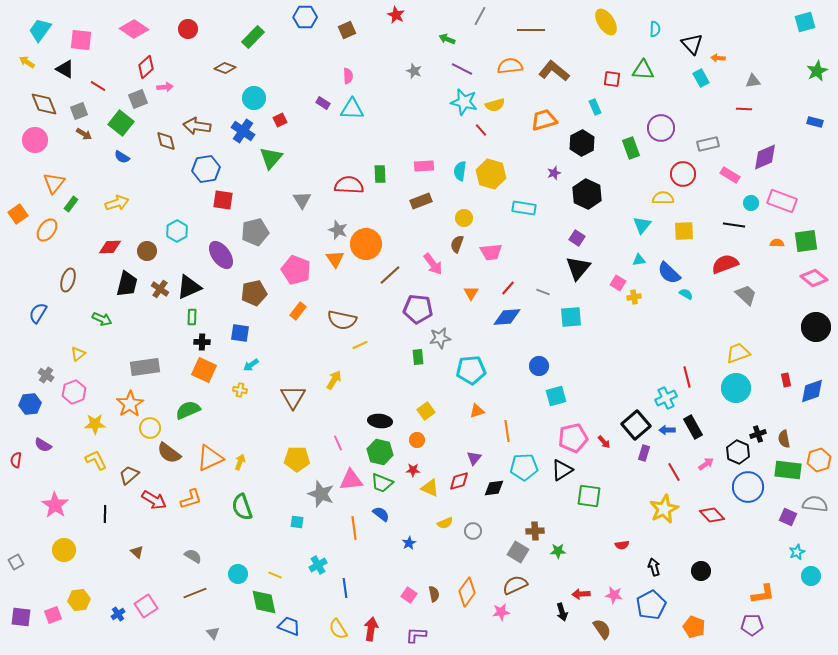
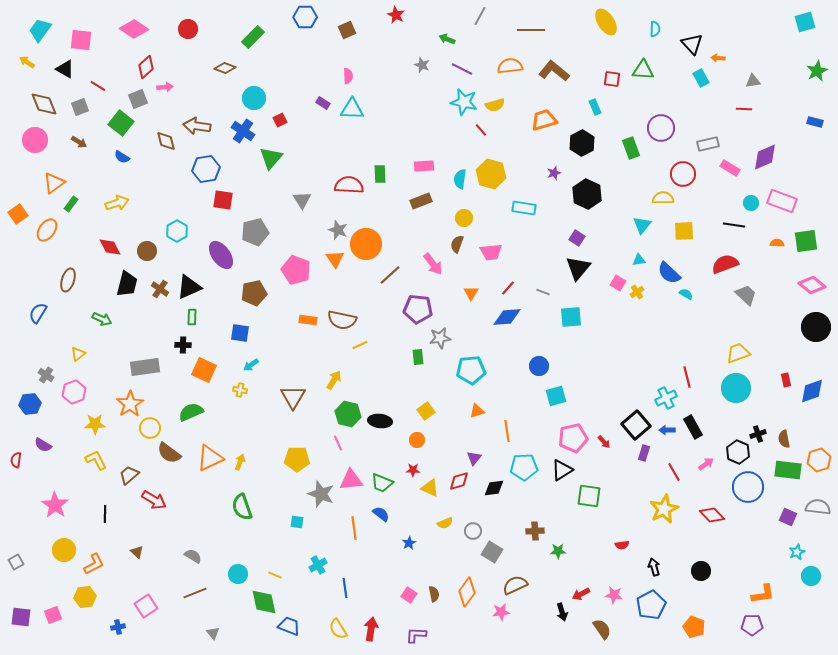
gray star at (414, 71): moved 8 px right, 6 px up
gray square at (79, 111): moved 1 px right, 4 px up
brown arrow at (84, 134): moved 5 px left, 8 px down
cyan semicircle at (460, 171): moved 8 px down
pink rectangle at (730, 175): moved 7 px up
orange triangle at (54, 183): rotated 15 degrees clockwise
red diamond at (110, 247): rotated 65 degrees clockwise
pink diamond at (814, 278): moved 2 px left, 7 px down
yellow cross at (634, 297): moved 3 px right, 5 px up; rotated 24 degrees counterclockwise
orange rectangle at (298, 311): moved 10 px right, 9 px down; rotated 60 degrees clockwise
black cross at (202, 342): moved 19 px left, 3 px down
green semicircle at (188, 410): moved 3 px right, 2 px down
green hexagon at (380, 452): moved 32 px left, 38 px up
orange L-shape at (191, 499): moved 97 px left, 65 px down; rotated 10 degrees counterclockwise
gray semicircle at (815, 504): moved 3 px right, 3 px down
gray square at (518, 552): moved 26 px left
red arrow at (581, 594): rotated 24 degrees counterclockwise
yellow hexagon at (79, 600): moved 6 px right, 3 px up
blue cross at (118, 614): moved 13 px down; rotated 24 degrees clockwise
